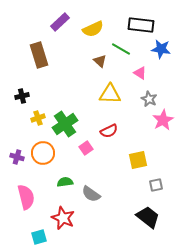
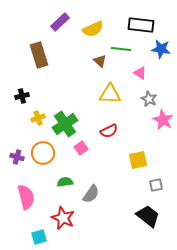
green line: rotated 24 degrees counterclockwise
pink star: rotated 15 degrees counterclockwise
pink square: moved 5 px left
gray semicircle: rotated 90 degrees counterclockwise
black trapezoid: moved 1 px up
